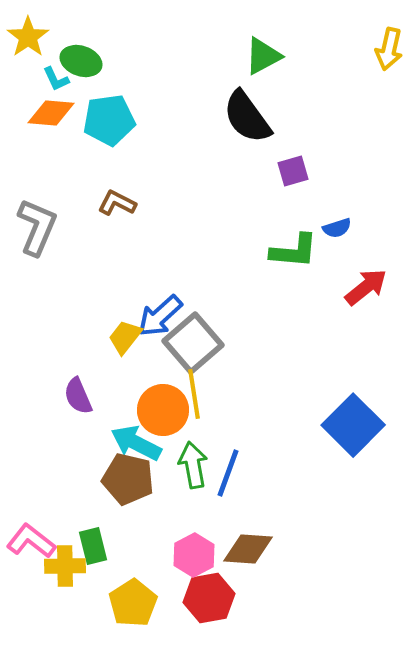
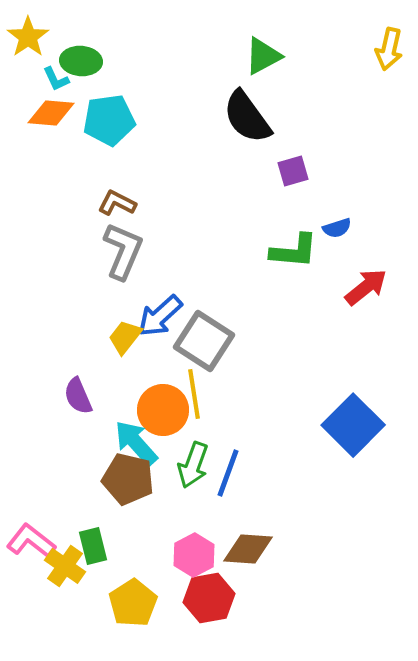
green ellipse: rotated 15 degrees counterclockwise
gray L-shape: moved 86 px right, 24 px down
gray square: moved 11 px right, 2 px up; rotated 16 degrees counterclockwise
cyan arrow: rotated 21 degrees clockwise
green arrow: rotated 150 degrees counterclockwise
yellow cross: rotated 36 degrees clockwise
